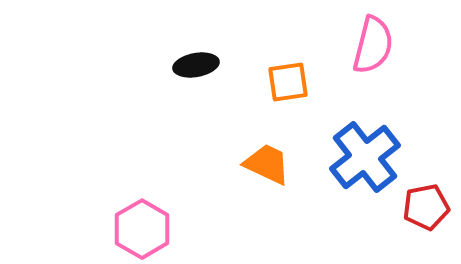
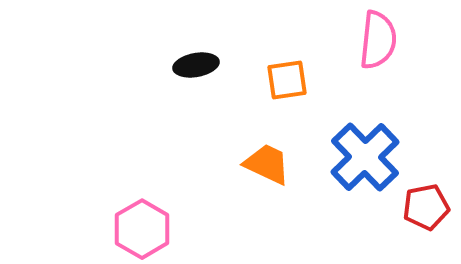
pink semicircle: moved 5 px right, 5 px up; rotated 8 degrees counterclockwise
orange square: moved 1 px left, 2 px up
blue cross: rotated 6 degrees counterclockwise
